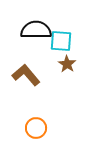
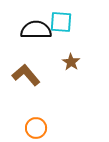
cyan square: moved 19 px up
brown star: moved 4 px right, 2 px up
